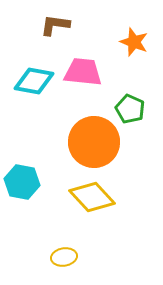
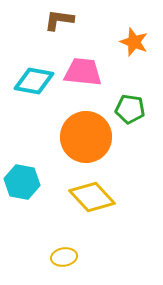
brown L-shape: moved 4 px right, 5 px up
green pentagon: rotated 16 degrees counterclockwise
orange circle: moved 8 px left, 5 px up
